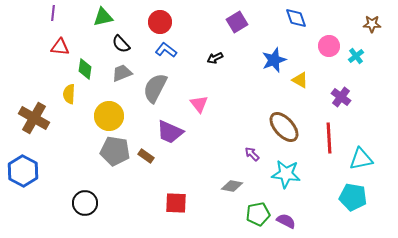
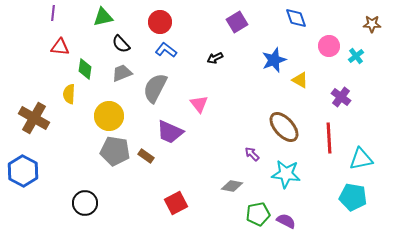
red square: rotated 30 degrees counterclockwise
